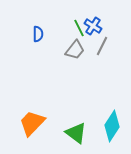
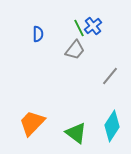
blue cross: rotated 18 degrees clockwise
gray line: moved 8 px right, 30 px down; rotated 12 degrees clockwise
